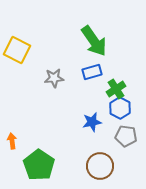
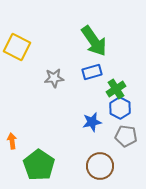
yellow square: moved 3 px up
